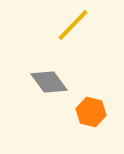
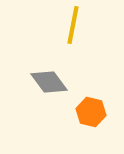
yellow line: rotated 33 degrees counterclockwise
